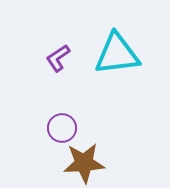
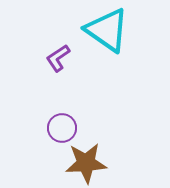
cyan triangle: moved 10 px left, 24 px up; rotated 42 degrees clockwise
brown star: moved 2 px right
